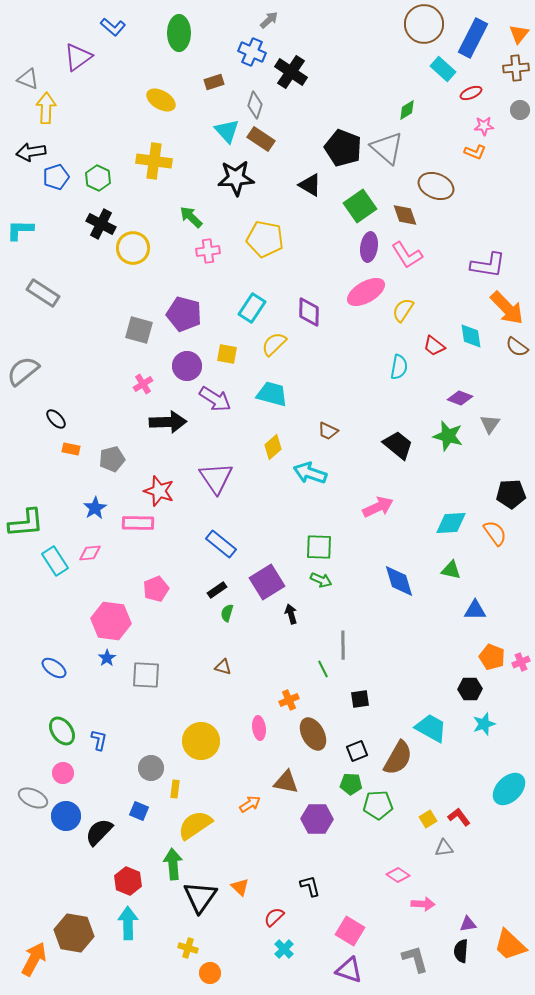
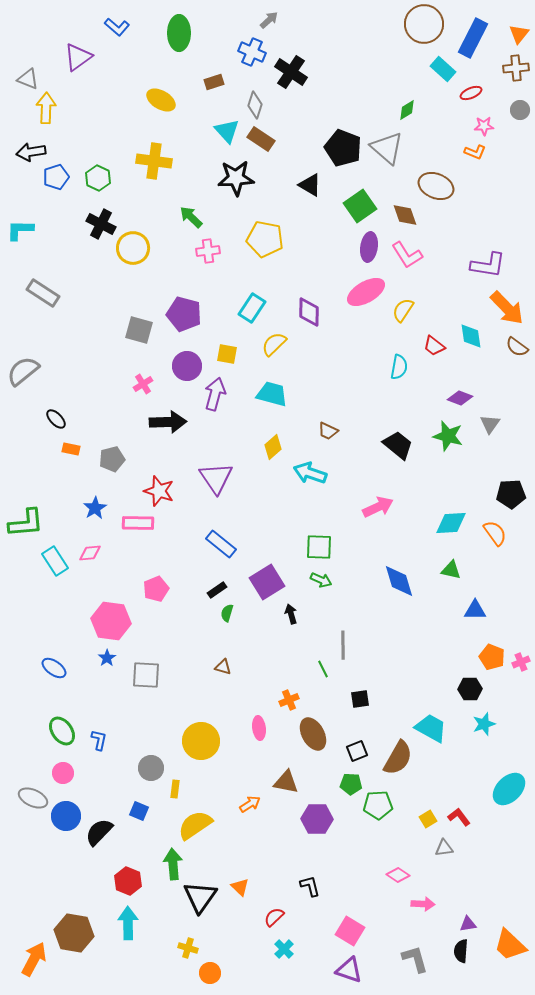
blue L-shape at (113, 27): moved 4 px right
purple arrow at (215, 399): moved 5 px up; rotated 108 degrees counterclockwise
